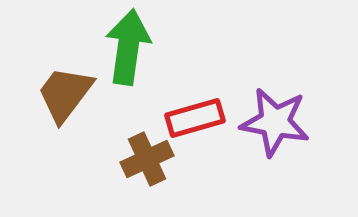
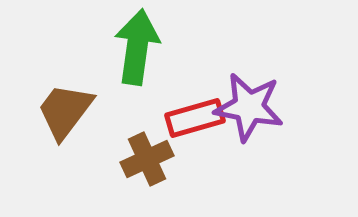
green arrow: moved 9 px right
brown trapezoid: moved 17 px down
purple star: moved 26 px left, 15 px up
